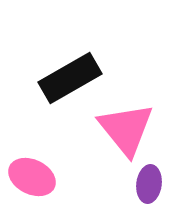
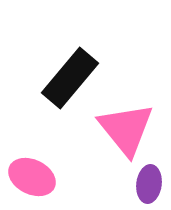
black rectangle: rotated 20 degrees counterclockwise
